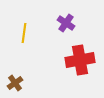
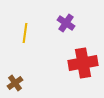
yellow line: moved 1 px right
red cross: moved 3 px right, 3 px down
